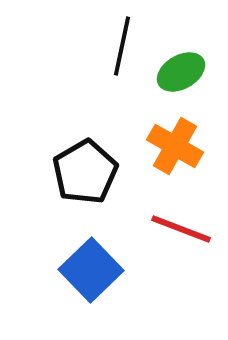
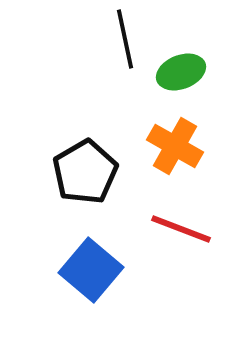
black line: moved 3 px right, 7 px up; rotated 24 degrees counterclockwise
green ellipse: rotated 9 degrees clockwise
blue square: rotated 6 degrees counterclockwise
